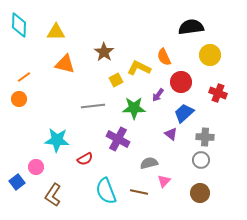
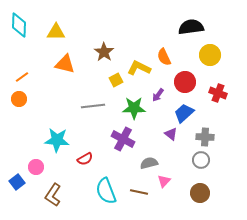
orange line: moved 2 px left
red circle: moved 4 px right
purple cross: moved 5 px right
